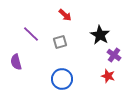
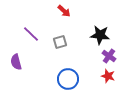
red arrow: moved 1 px left, 4 px up
black star: rotated 24 degrees counterclockwise
purple cross: moved 5 px left, 1 px down
blue circle: moved 6 px right
